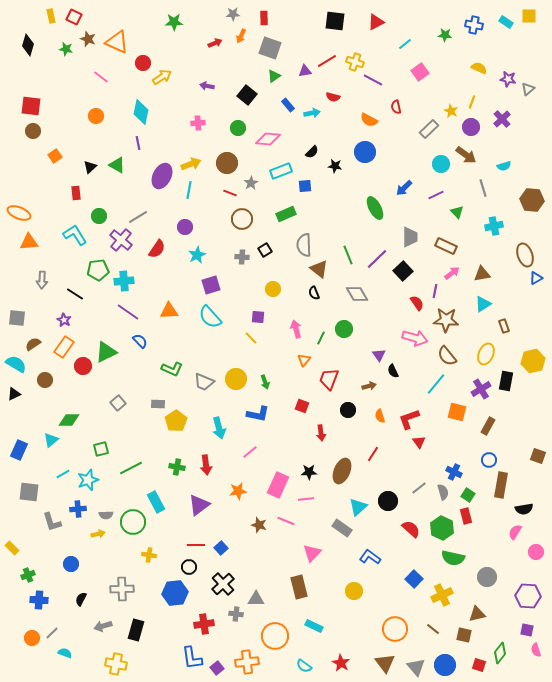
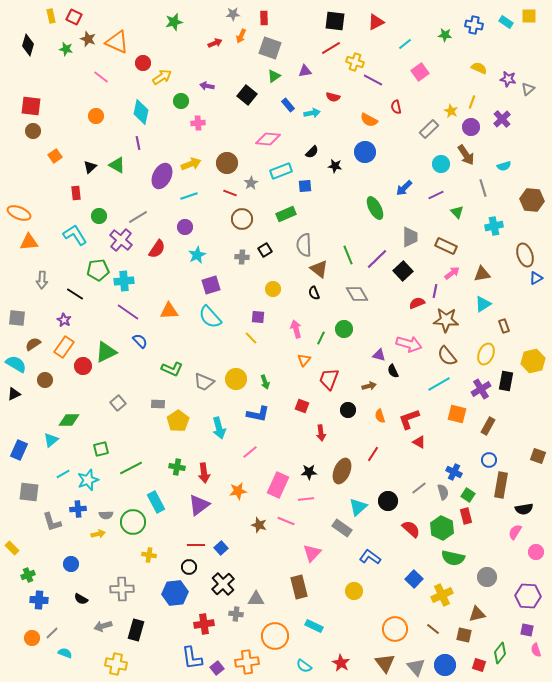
green star at (174, 22): rotated 12 degrees counterclockwise
red line at (327, 61): moved 4 px right, 13 px up
green circle at (238, 128): moved 57 px left, 27 px up
brown arrow at (466, 155): rotated 20 degrees clockwise
cyan line at (189, 190): moved 6 px down; rotated 60 degrees clockwise
red semicircle at (417, 303): rotated 77 degrees counterclockwise
pink arrow at (415, 338): moved 6 px left, 6 px down
purple triangle at (379, 355): rotated 40 degrees counterclockwise
cyan line at (436, 384): moved 3 px right; rotated 20 degrees clockwise
orange square at (457, 412): moved 2 px down
yellow pentagon at (176, 421): moved 2 px right
red triangle at (419, 442): rotated 24 degrees counterclockwise
red arrow at (206, 465): moved 2 px left, 8 px down
black semicircle at (81, 599): rotated 88 degrees counterclockwise
